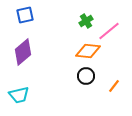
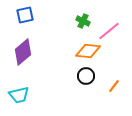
green cross: moved 3 px left; rotated 32 degrees counterclockwise
